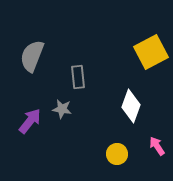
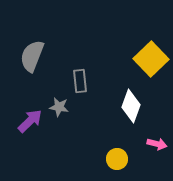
yellow square: moved 7 px down; rotated 16 degrees counterclockwise
gray rectangle: moved 2 px right, 4 px down
gray star: moved 3 px left, 2 px up
purple arrow: rotated 8 degrees clockwise
pink arrow: moved 2 px up; rotated 138 degrees clockwise
yellow circle: moved 5 px down
